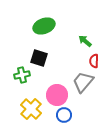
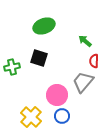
green cross: moved 10 px left, 8 px up
yellow cross: moved 8 px down
blue circle: moved 2 px left, 1 px down
